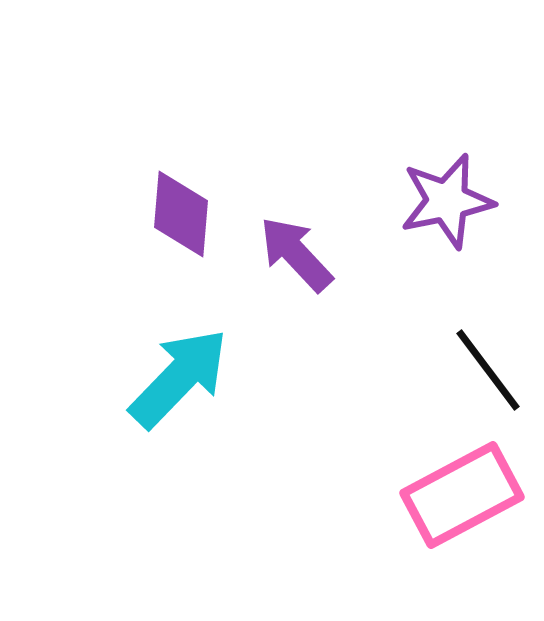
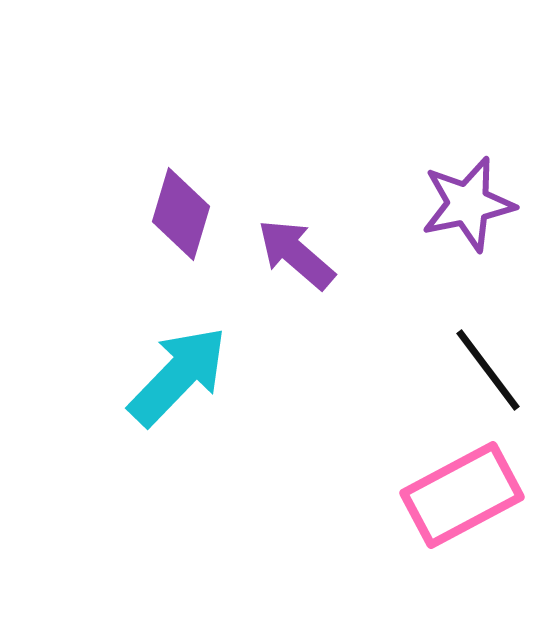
purple star: moved 21 px right, 3 px down
purple diamond: rotated 12 degrees clockwise
purple arrow: rotated 6 degrees counterclockwise
cyan arrow: moved 1 px left, 2 px up
